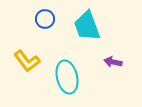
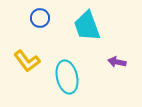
blue circle: moved 5 px left, 1 px up
purple arrow: moved 4 px right
